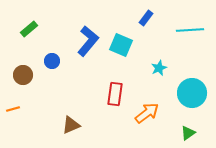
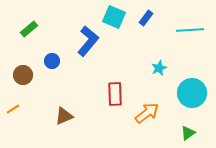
cyan square: moved 7 px left, 28 px up
red rectangle: rotated 10 degrees counterclockwise
orange line: rotated 16 degrees counterclockwise
brown triangle: moved 7 px left, 9 px up
